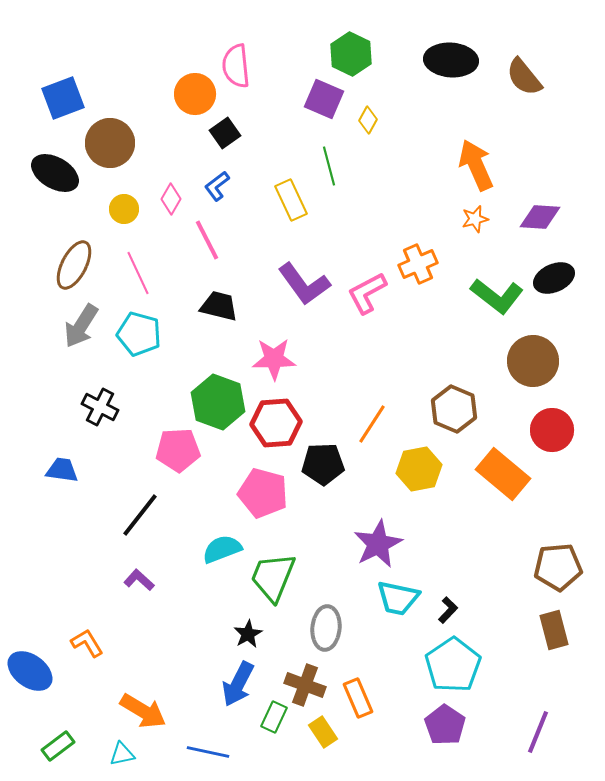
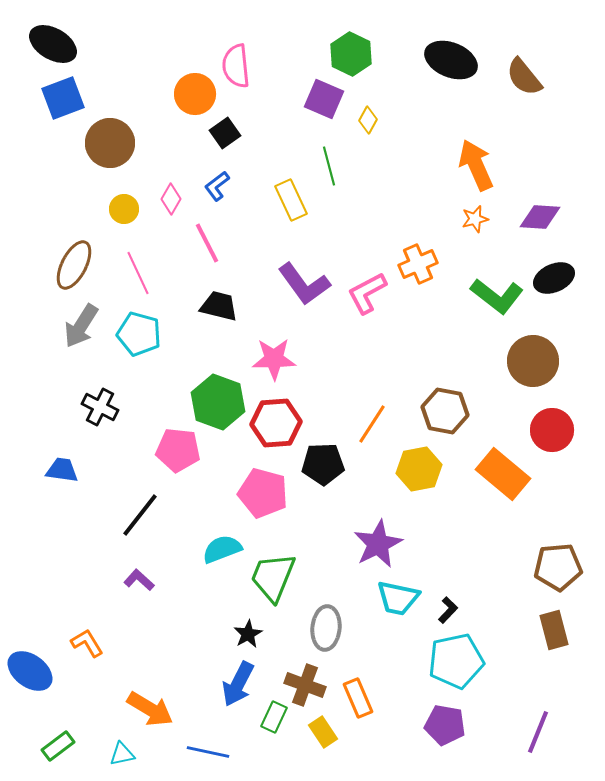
black ellipse at (451, 60): rotated 18 degrees clockwise
black ellipse at (55, 173): moved 2 px left, 129 px up
pink line at (207, 240): moved 3 px down
brown hexagon at (454, 409): moved 9 px left, 2 px down; rotated 12 degrees counterclockwise
pink pentagon at (178, 450): rotated 9 degrees clockwise
cyan pentagon at (453, 665): moved 3 px right, 4 px up; rotated 22 degrees clockwise
orange arrow at (143, 711): moved 7 px right, 2 px up
purple pentagon at (445, 725): rotated 24 degrees counterclockwise
